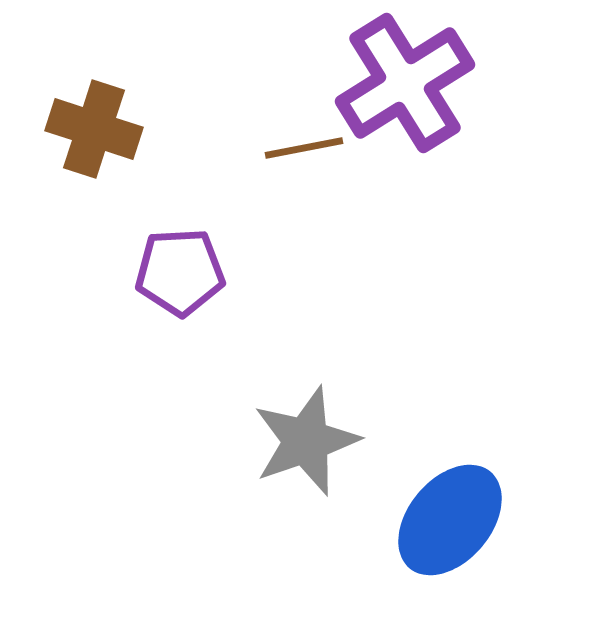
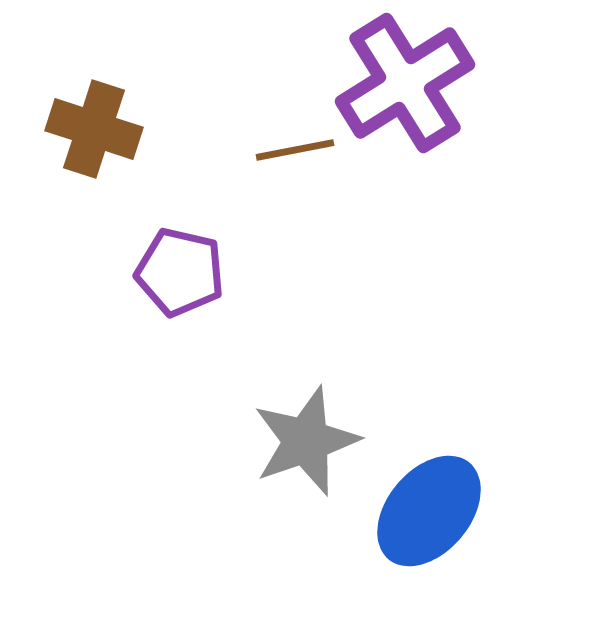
brown line: moved 9 px left, 2 px down
purple pentagon: rotated 16 degrees clockwise
blue ellipse: moved 21 px left, 9 px up
